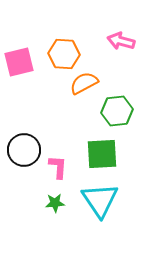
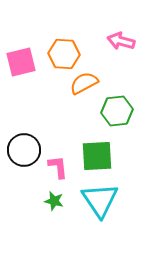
pink square: moved 2 px right
green square: moved 5 px left, 2 px down
pink L-shape: rotated 10 degrees counterclockwise
green star: moved 1 px left, 2 px up; rotated 18 degrees clockwise
